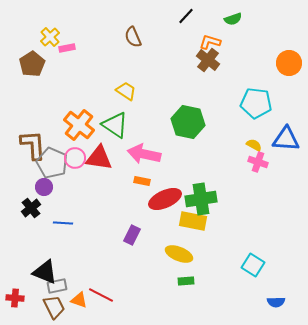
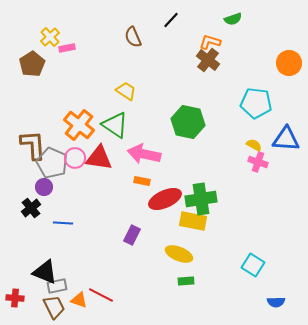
black line: moved 15 px left, 4 px down
